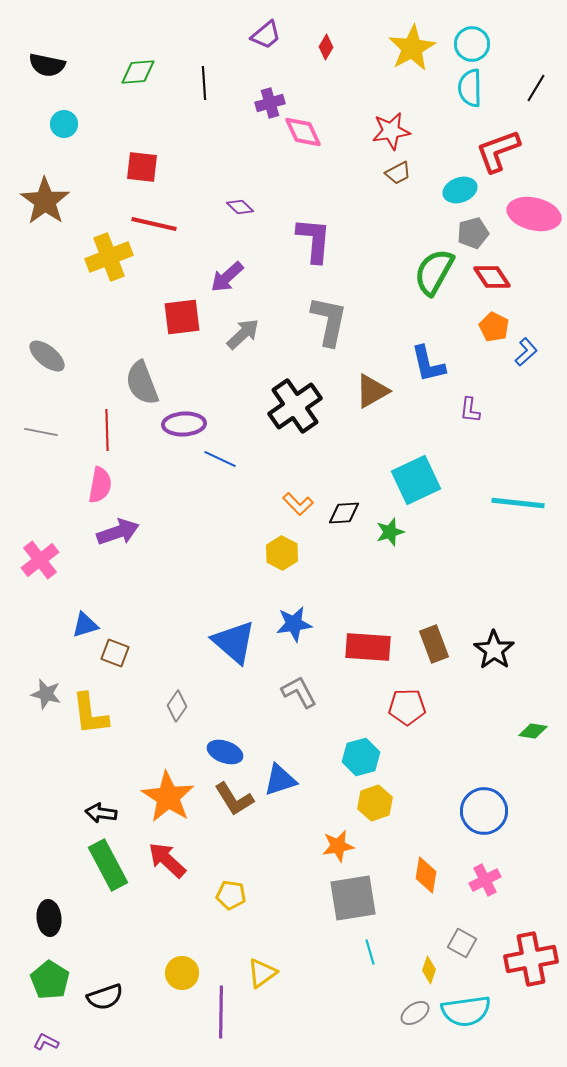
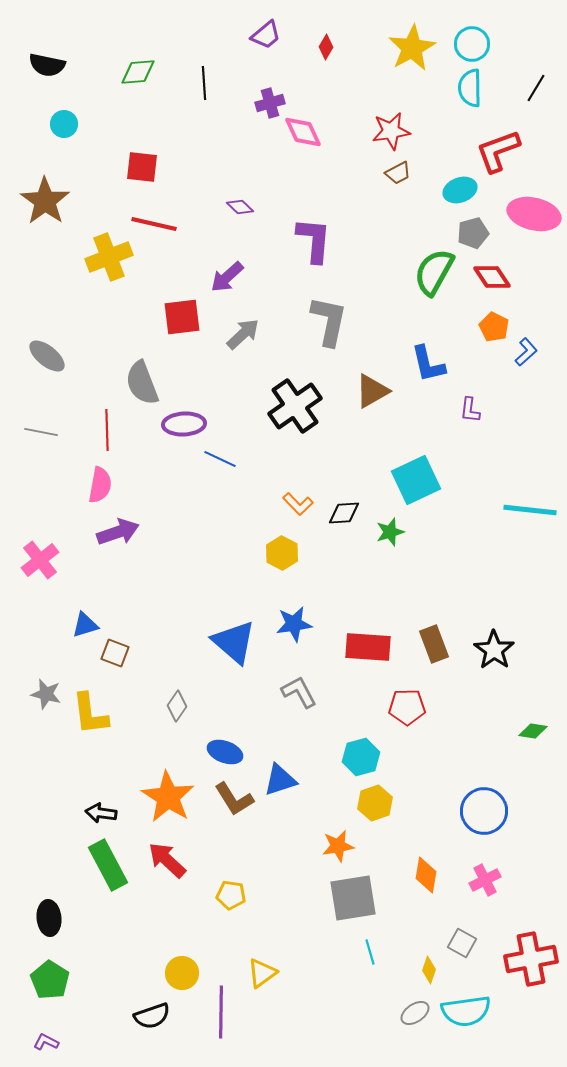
cyan line at (518, 503): moved 12 px right, 7 px down
black semicircle at (105, 997): moved 47 px right, 19 px down
